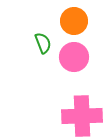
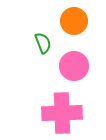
pink circle: moved 9 px down
pink cross: moved 20 px left, 3 px up
